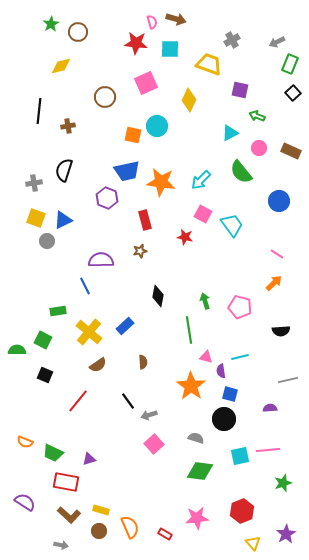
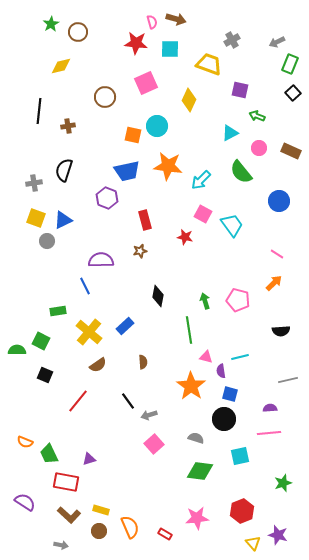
orange star at (161, 182): moved 7 px right, 16 px up
pink pentagon at (240, 307): moved 2 px left, 7 px up
green square at (43, 340): moved 2 px left, 1 px down
pink line at (268, 450): moved 1 px right, 17 px up
green trapezoid at (53, 453): moved 4 px left, 1 px down; rotated 40 degrees clockwise
purple star at (286, 534): moved 8 px left, 1 px down; rotated 24 degrees counterclockwise
